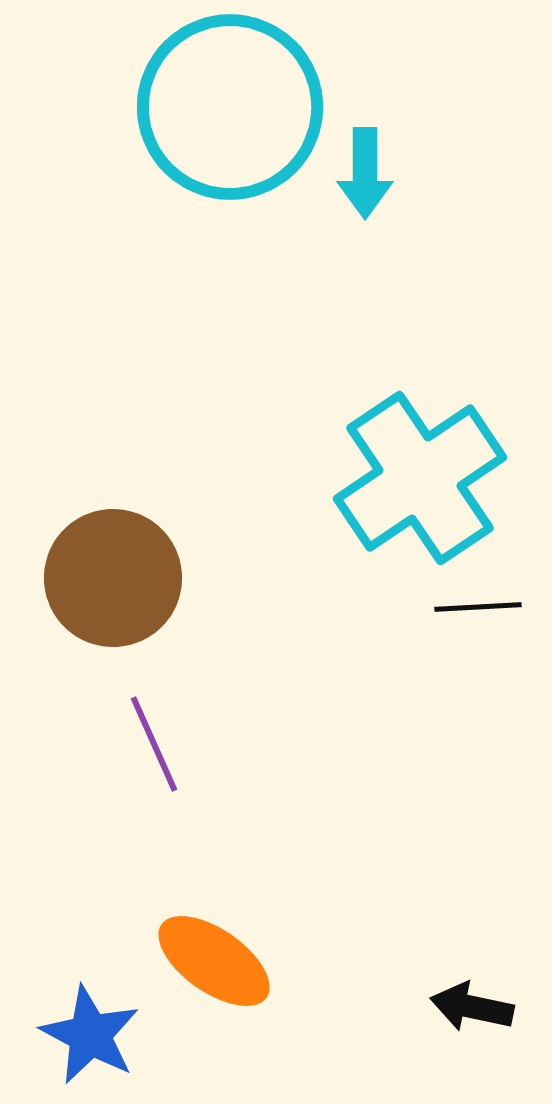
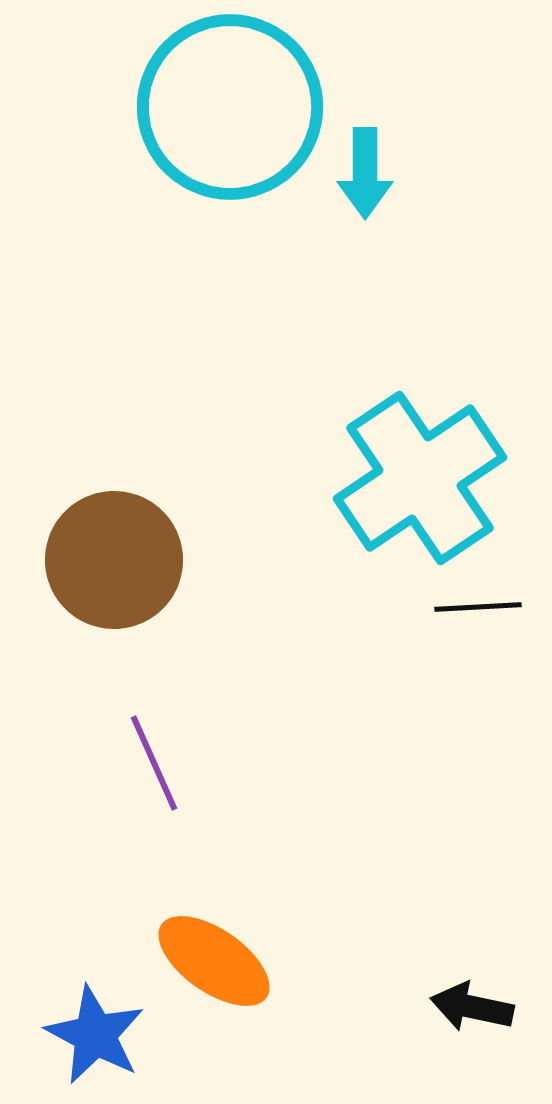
brown circle: moved 1 px right, 18 px up
purple line: moved 19 px down
blue star: moved 5 px right
